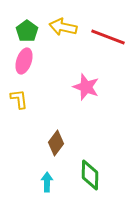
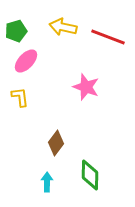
green pentagon: moved 11 px left; rotated 20 degrees clockwise
pink ellipse: moved 2 px right; rotated 25 degrees clockwise
yellow L-shape: moved 1 px right, 2 px up
